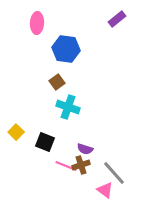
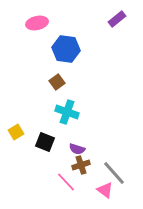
pink ellipse: rotated 75 degrees clockwise
cyan cross: moved 1 px left, 5 px down
yellow square: rotated 14 degrees clockwise
purple semicircle: moved 8 px left
pink line: moved 16 px down; rotated 25 degrees clockwise
